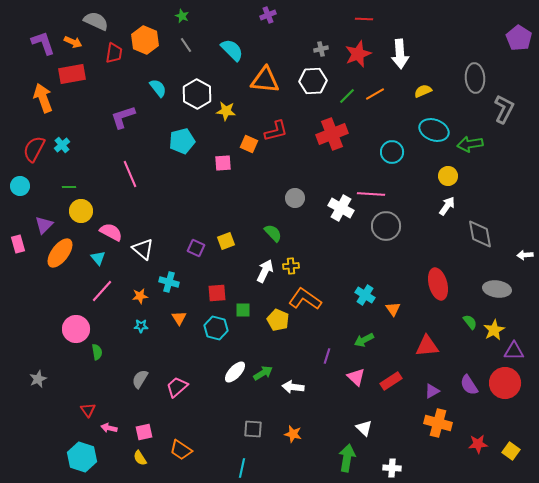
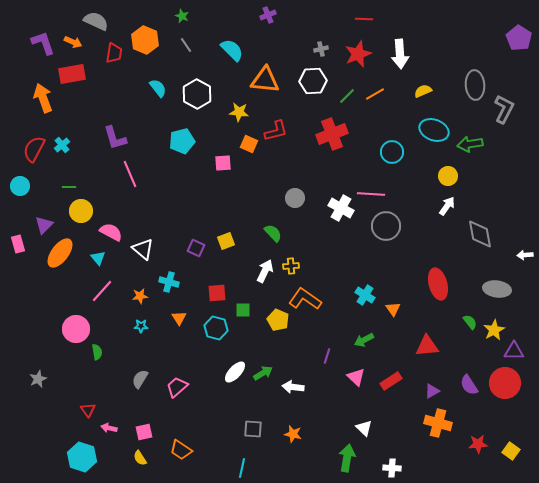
gray ellipse at (475, 78): moved 7 px down
yellow star at (226, 111): moved 13 px right, 1 px down
purple L-shape at (123, 117): moved 8 px left, 21 px down; rotated 88 degrees counterclockwise
